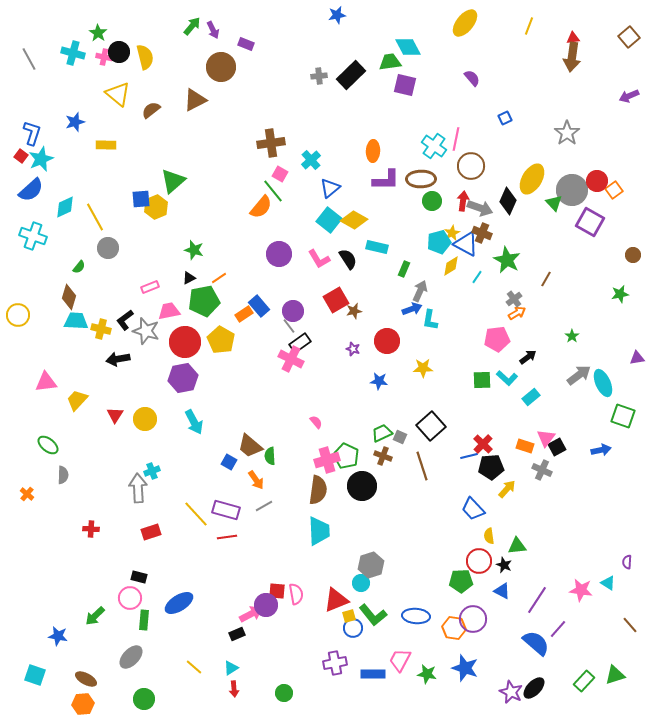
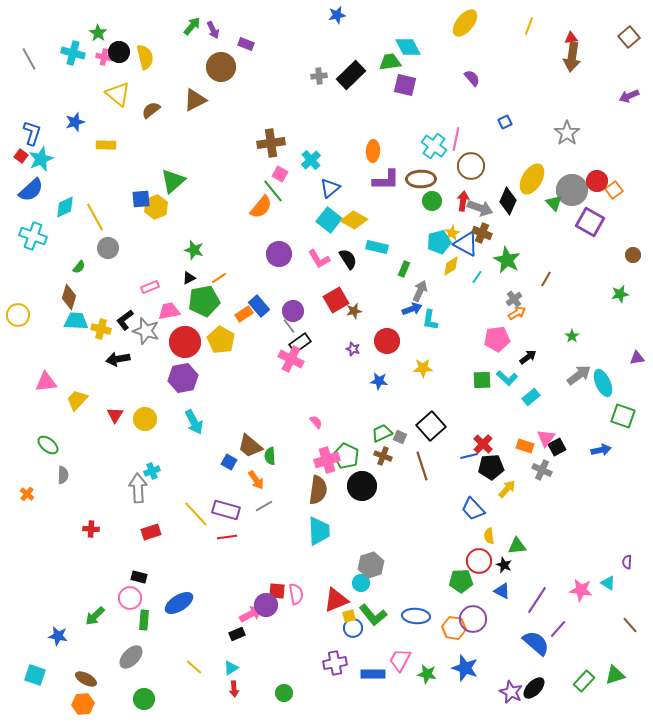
red triangle at (573, 38): moved 2 px left
blue square at (505, 118): moved 4 px down
